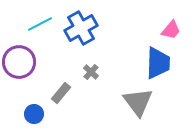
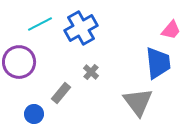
blue trapezoid: rotated 8 degrees counterclockwise
